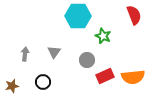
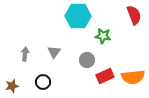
green star: rotated 14 degrees counterclockwise
